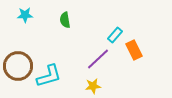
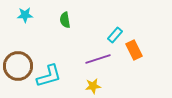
purple line: rotated 25 degrees clockwise
